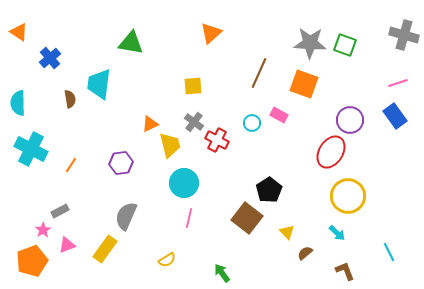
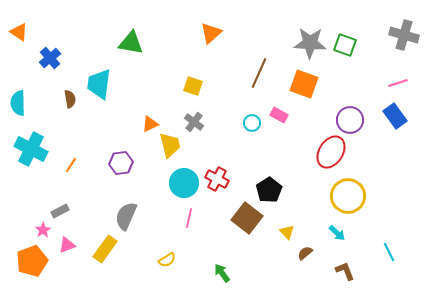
yellow square at (193, 86): rotated 24 degrees clockwise
red cross at (217, 140): moved 39 px down
